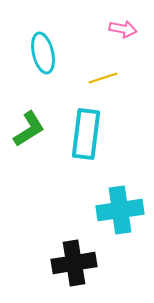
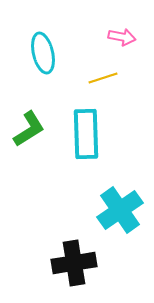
pink arrow: moved 1 px left, 8 px down
cyan rectangle: rotated 9 degrees counterclockwise
cyan cross: rotated 27 degrees counterclockwise
